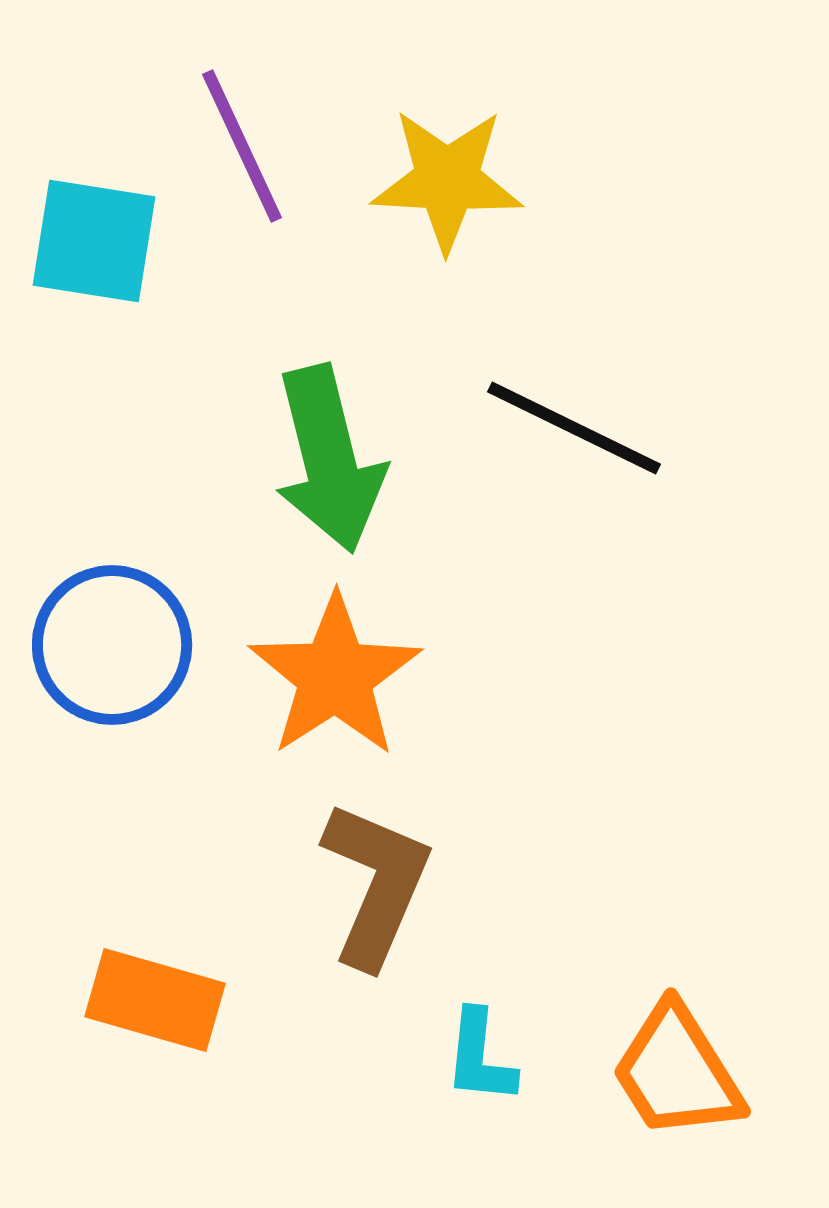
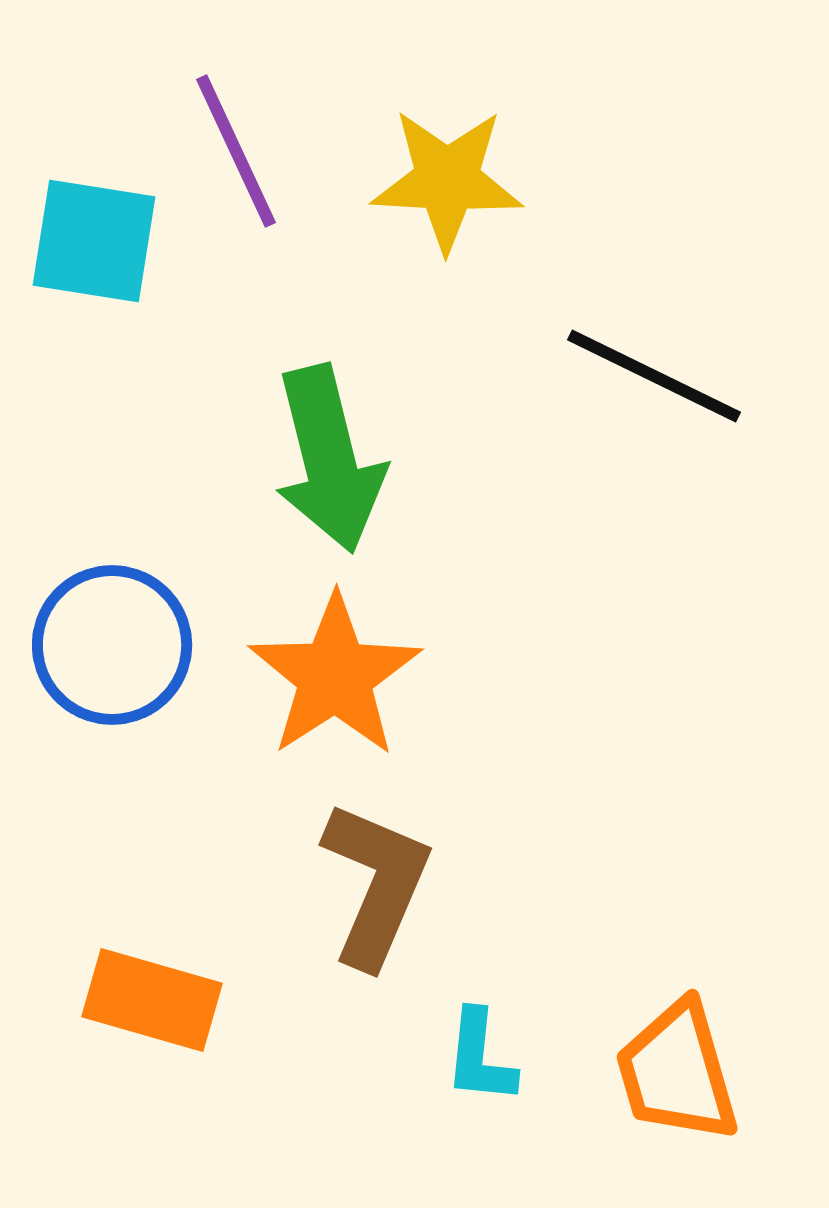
purple line: moved 6 px left, 5 px down
black line: moved 80 px right, 52 px up
orange rectangle: moved 3 px left
orange trapezoid: rotated 16 degrees clockwise
